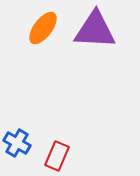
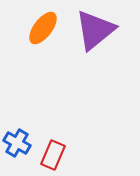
purple triangle: rotated 42 degrees counterclockwise
red rectangle: moved 4 px left, 1 px up
